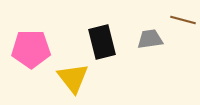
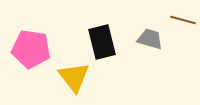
gray trapezoid: rotated 24 degrees clockwise
pink pentagon: rotated 9 degrees clockwise
yellow triangle: moved 1 px right, 1 px up
